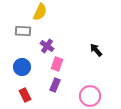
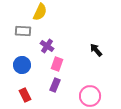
blue circle: moved 2 px up
